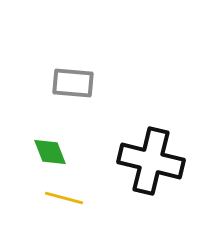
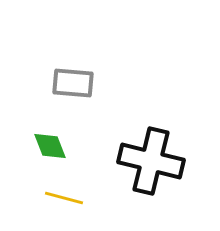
green diamond: moved 6 px up
